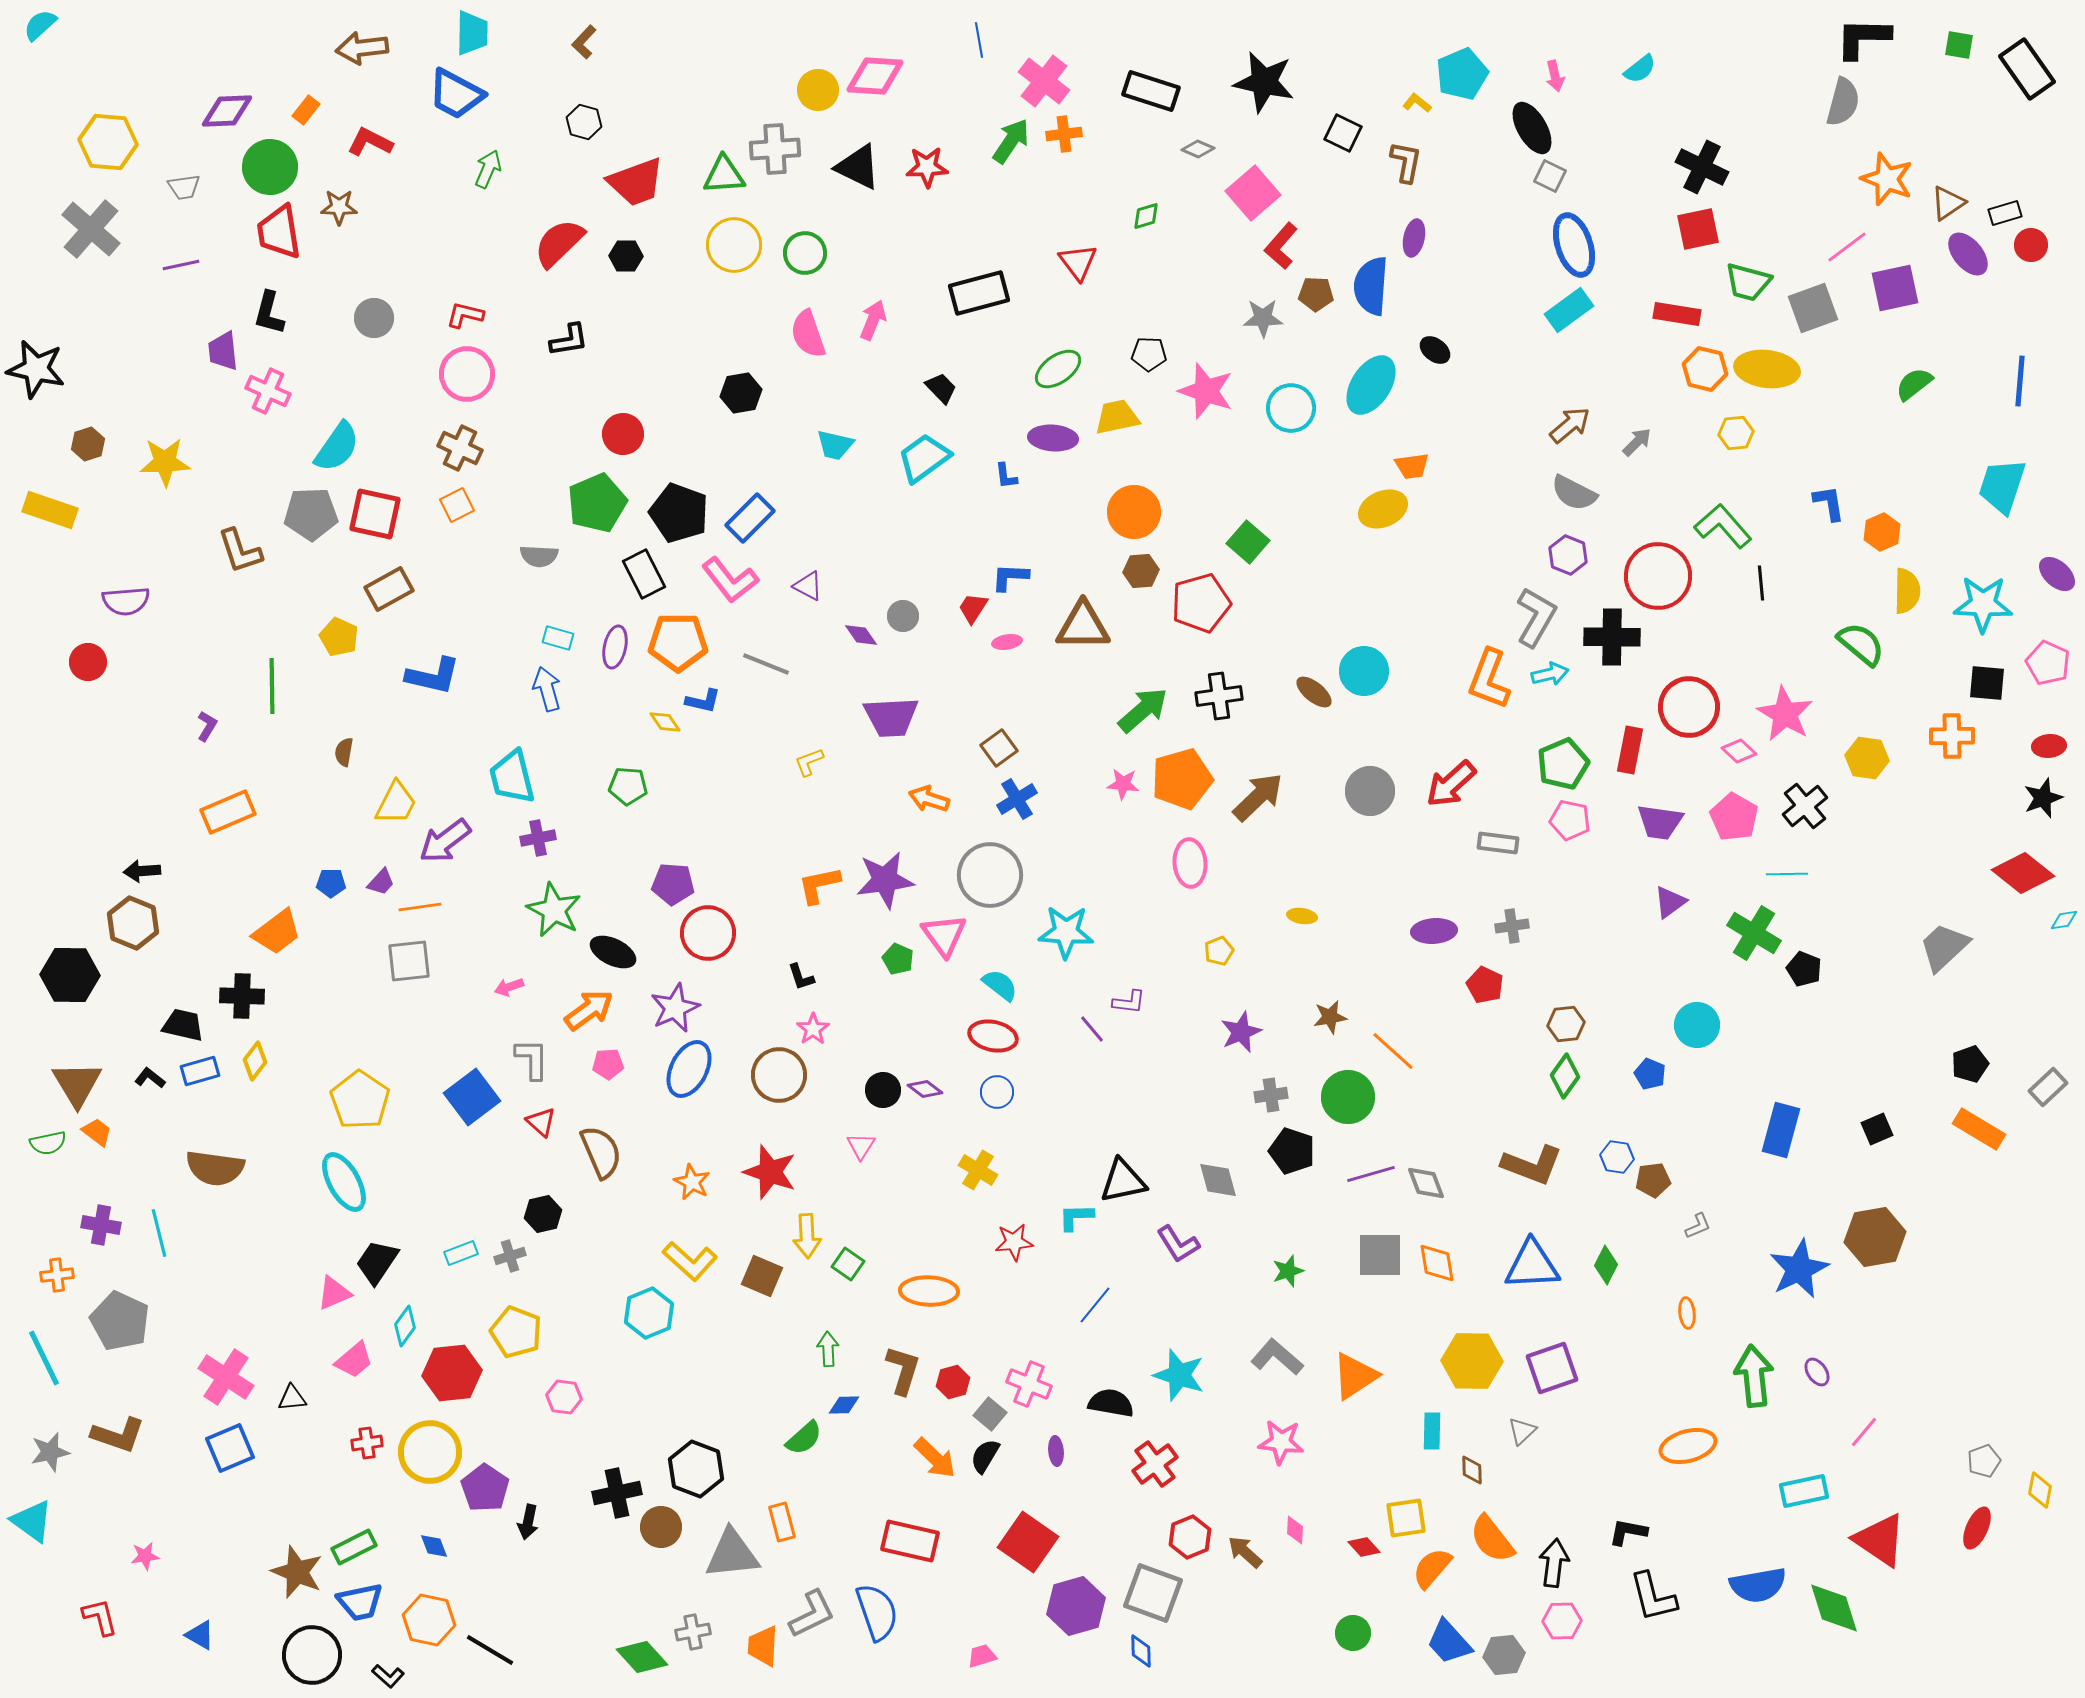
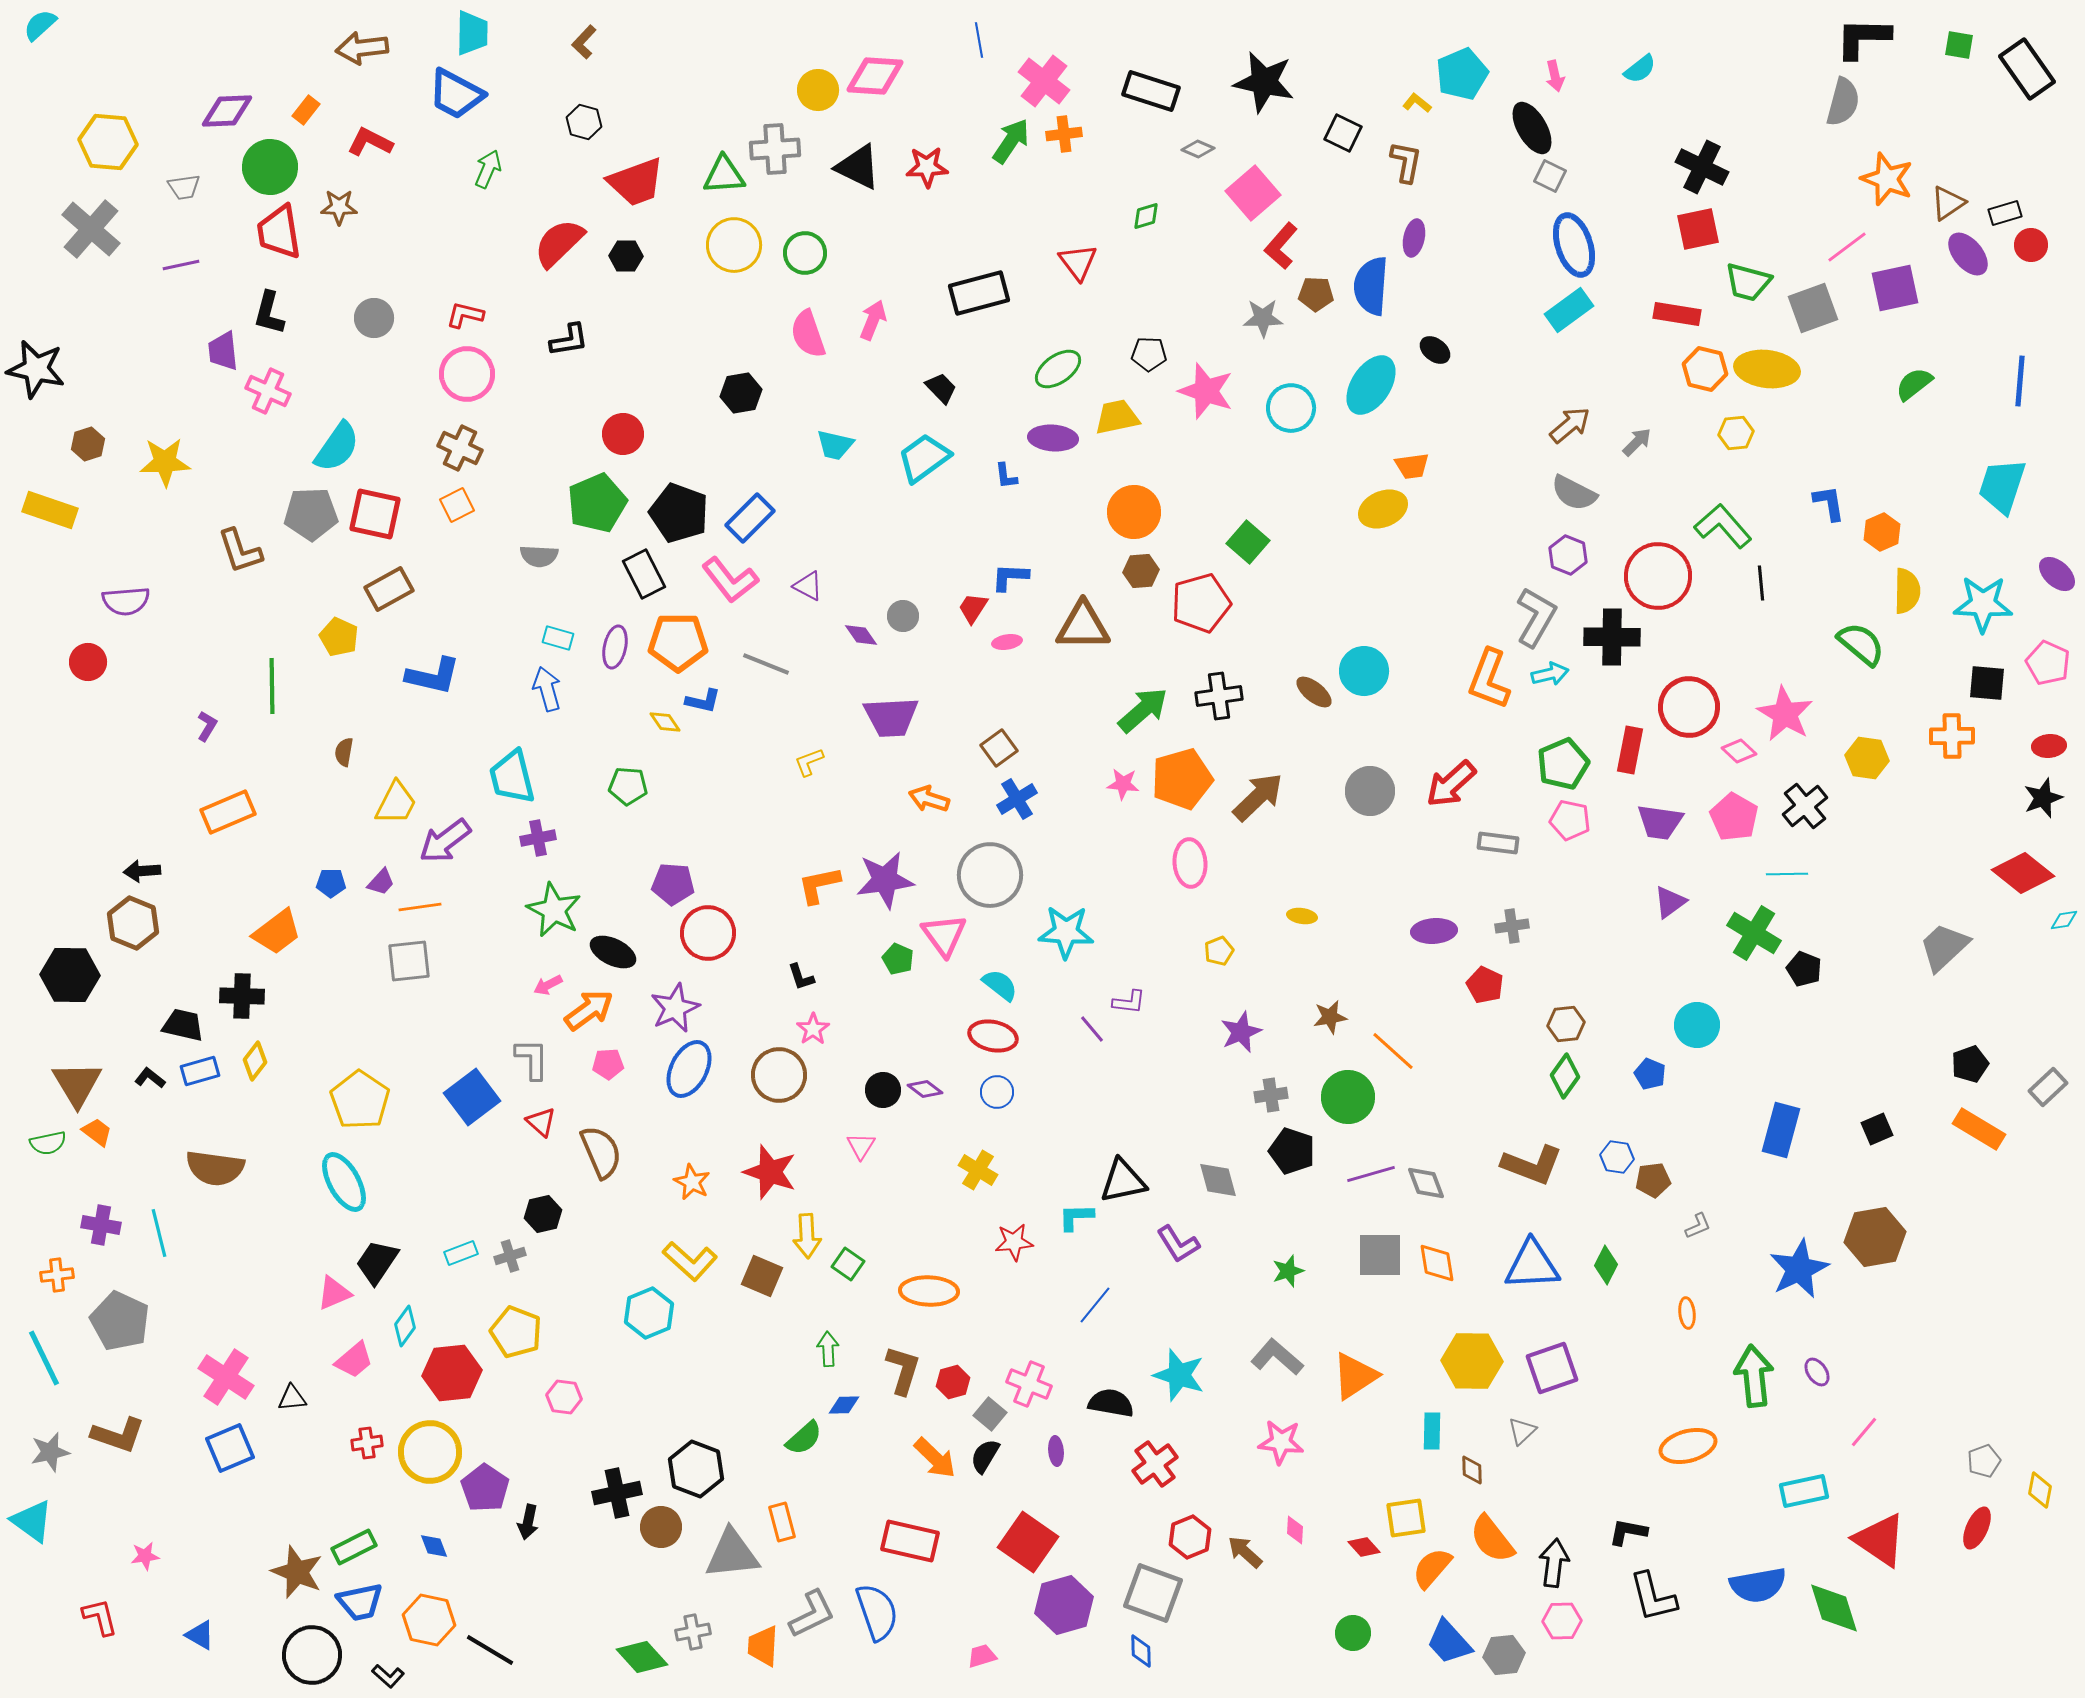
pink arrow at (509, 987): moved 39 px right, 2 px up; rotated 8 degrees counterclockwise
purple hexagon at (1076, 1606): moved 12 px left, 1 px up
